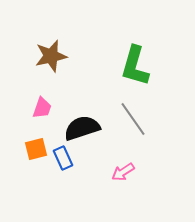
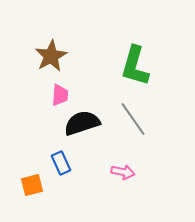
brown star: rotated 16 degrees counterclockwise
pink trapezoid: moved 18 px right, 13 px up; rotated 15 degrees counterclockwise
black semicircle: moved 5 px up
orange square: moved 4 px left, 36 px down
blue rectangle: moved 2 px left, 5 px down
pink arrow: rotated 135 degrees counterclockwise
